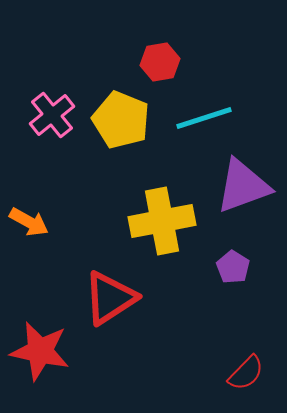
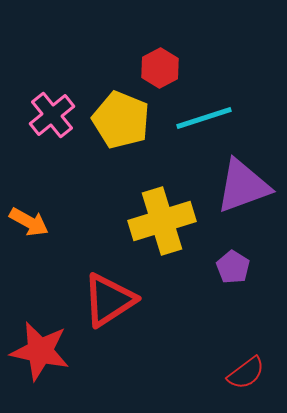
red hexagon: moved 6 px down; rotated 18 degrees counterclockwise
yellow cross: rotated 6 degrees counterclockwise
red triangle: moved 1 px left, 2 px down
red semicircle: rotated 9 degrees clockwise
